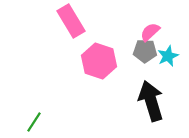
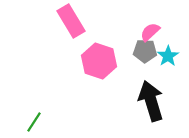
cyan star: rotated 10 degrees counterclockwise
